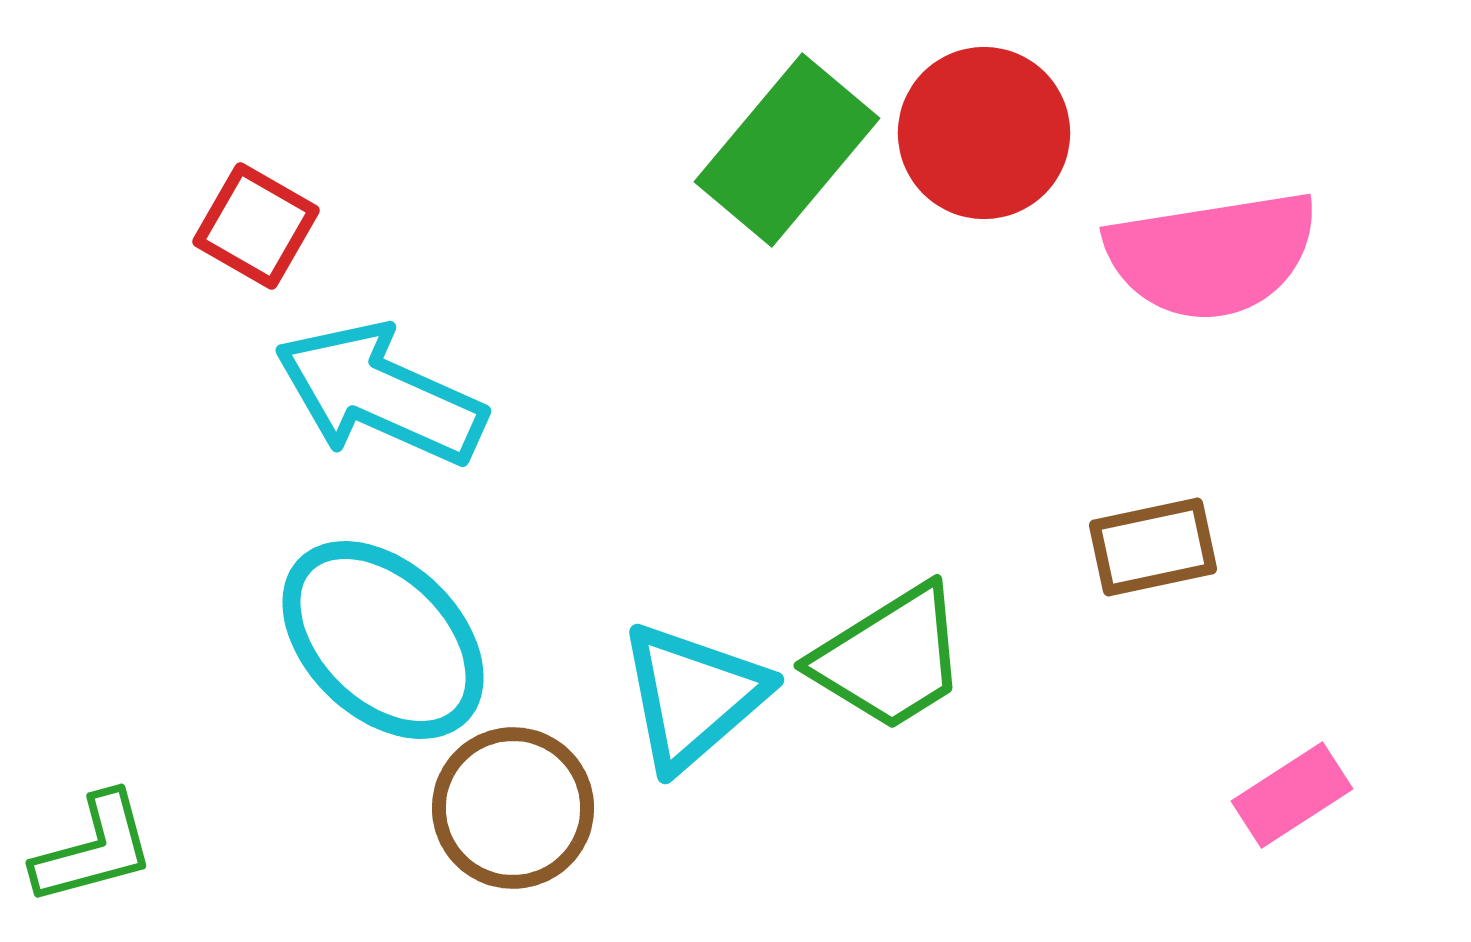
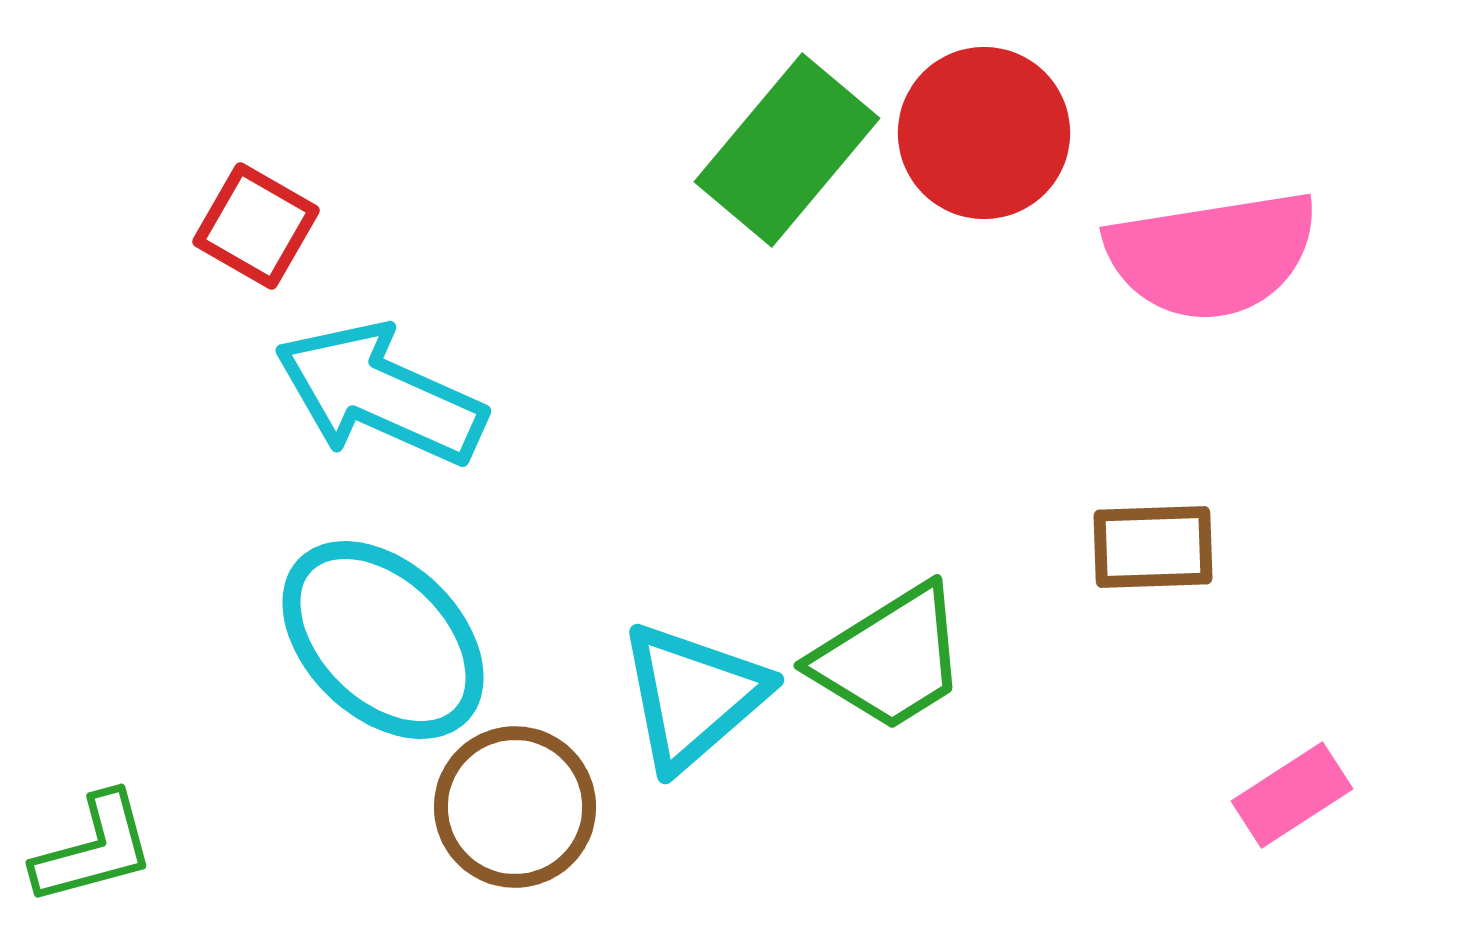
brown rectangle: rotated 10 degrees clockwise
brown circle: moved 2 px right, 1 px up
